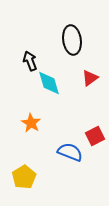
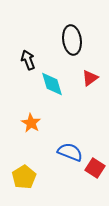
black arrow: moved 2 px left, 1 px up
cyan diamond: moved 3 px right, 1 px down
red square: moved 32 px down; rotated 30 degrees counterclockwise
